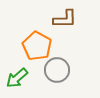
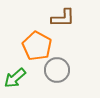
brown L-shape: moved 2 px left, 1 px up
green arrow: moved 2 px left
